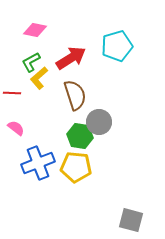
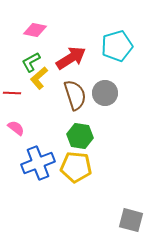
gray circle: moved 6 px right, 29 px up
